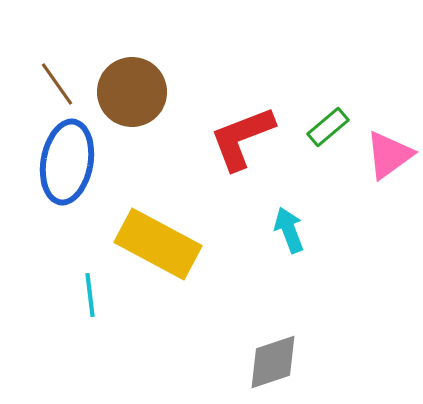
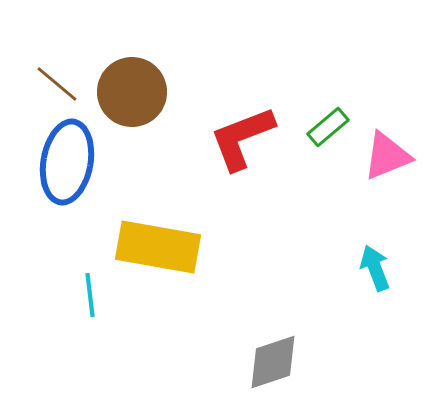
brown line: rotated 15 degrees counterclockwise
pink triangle: moved 2 px left, 1 px down; rotated 14 degrees clockwise
cyan arrow: moved 86 px right, 38 px down
yellow rectangle: moved 3 px down; rotated 18 degrees counterclockwise
